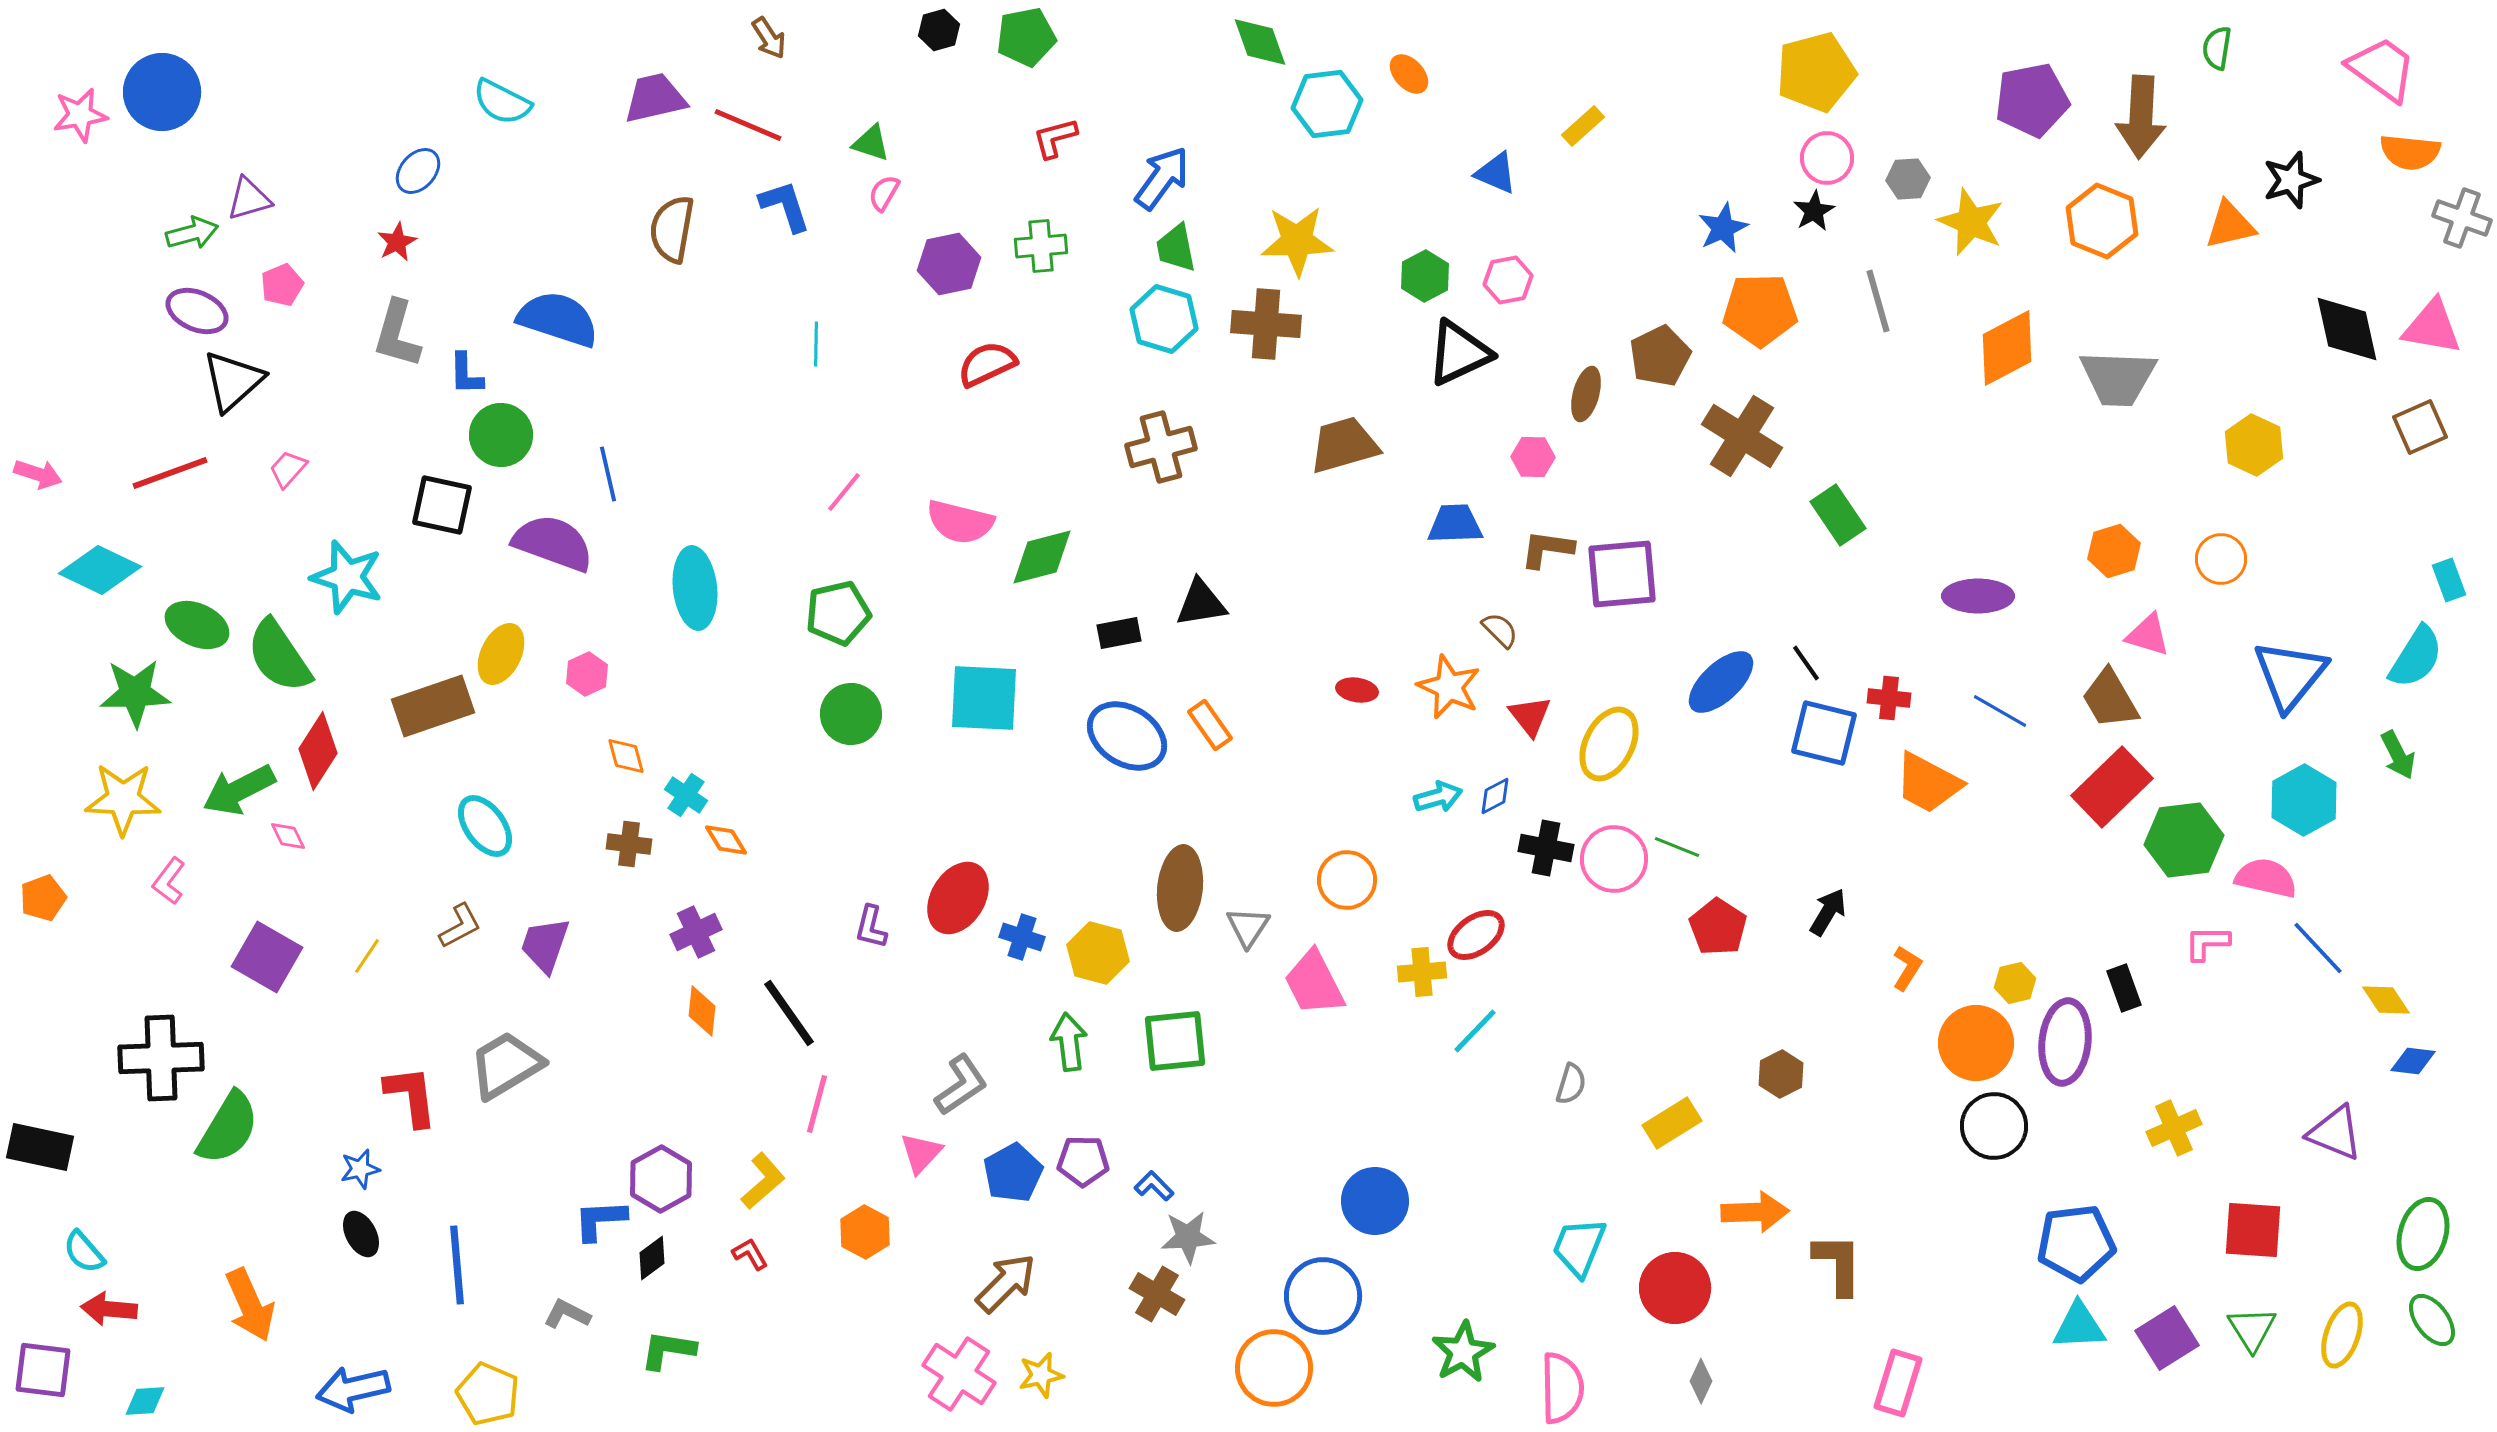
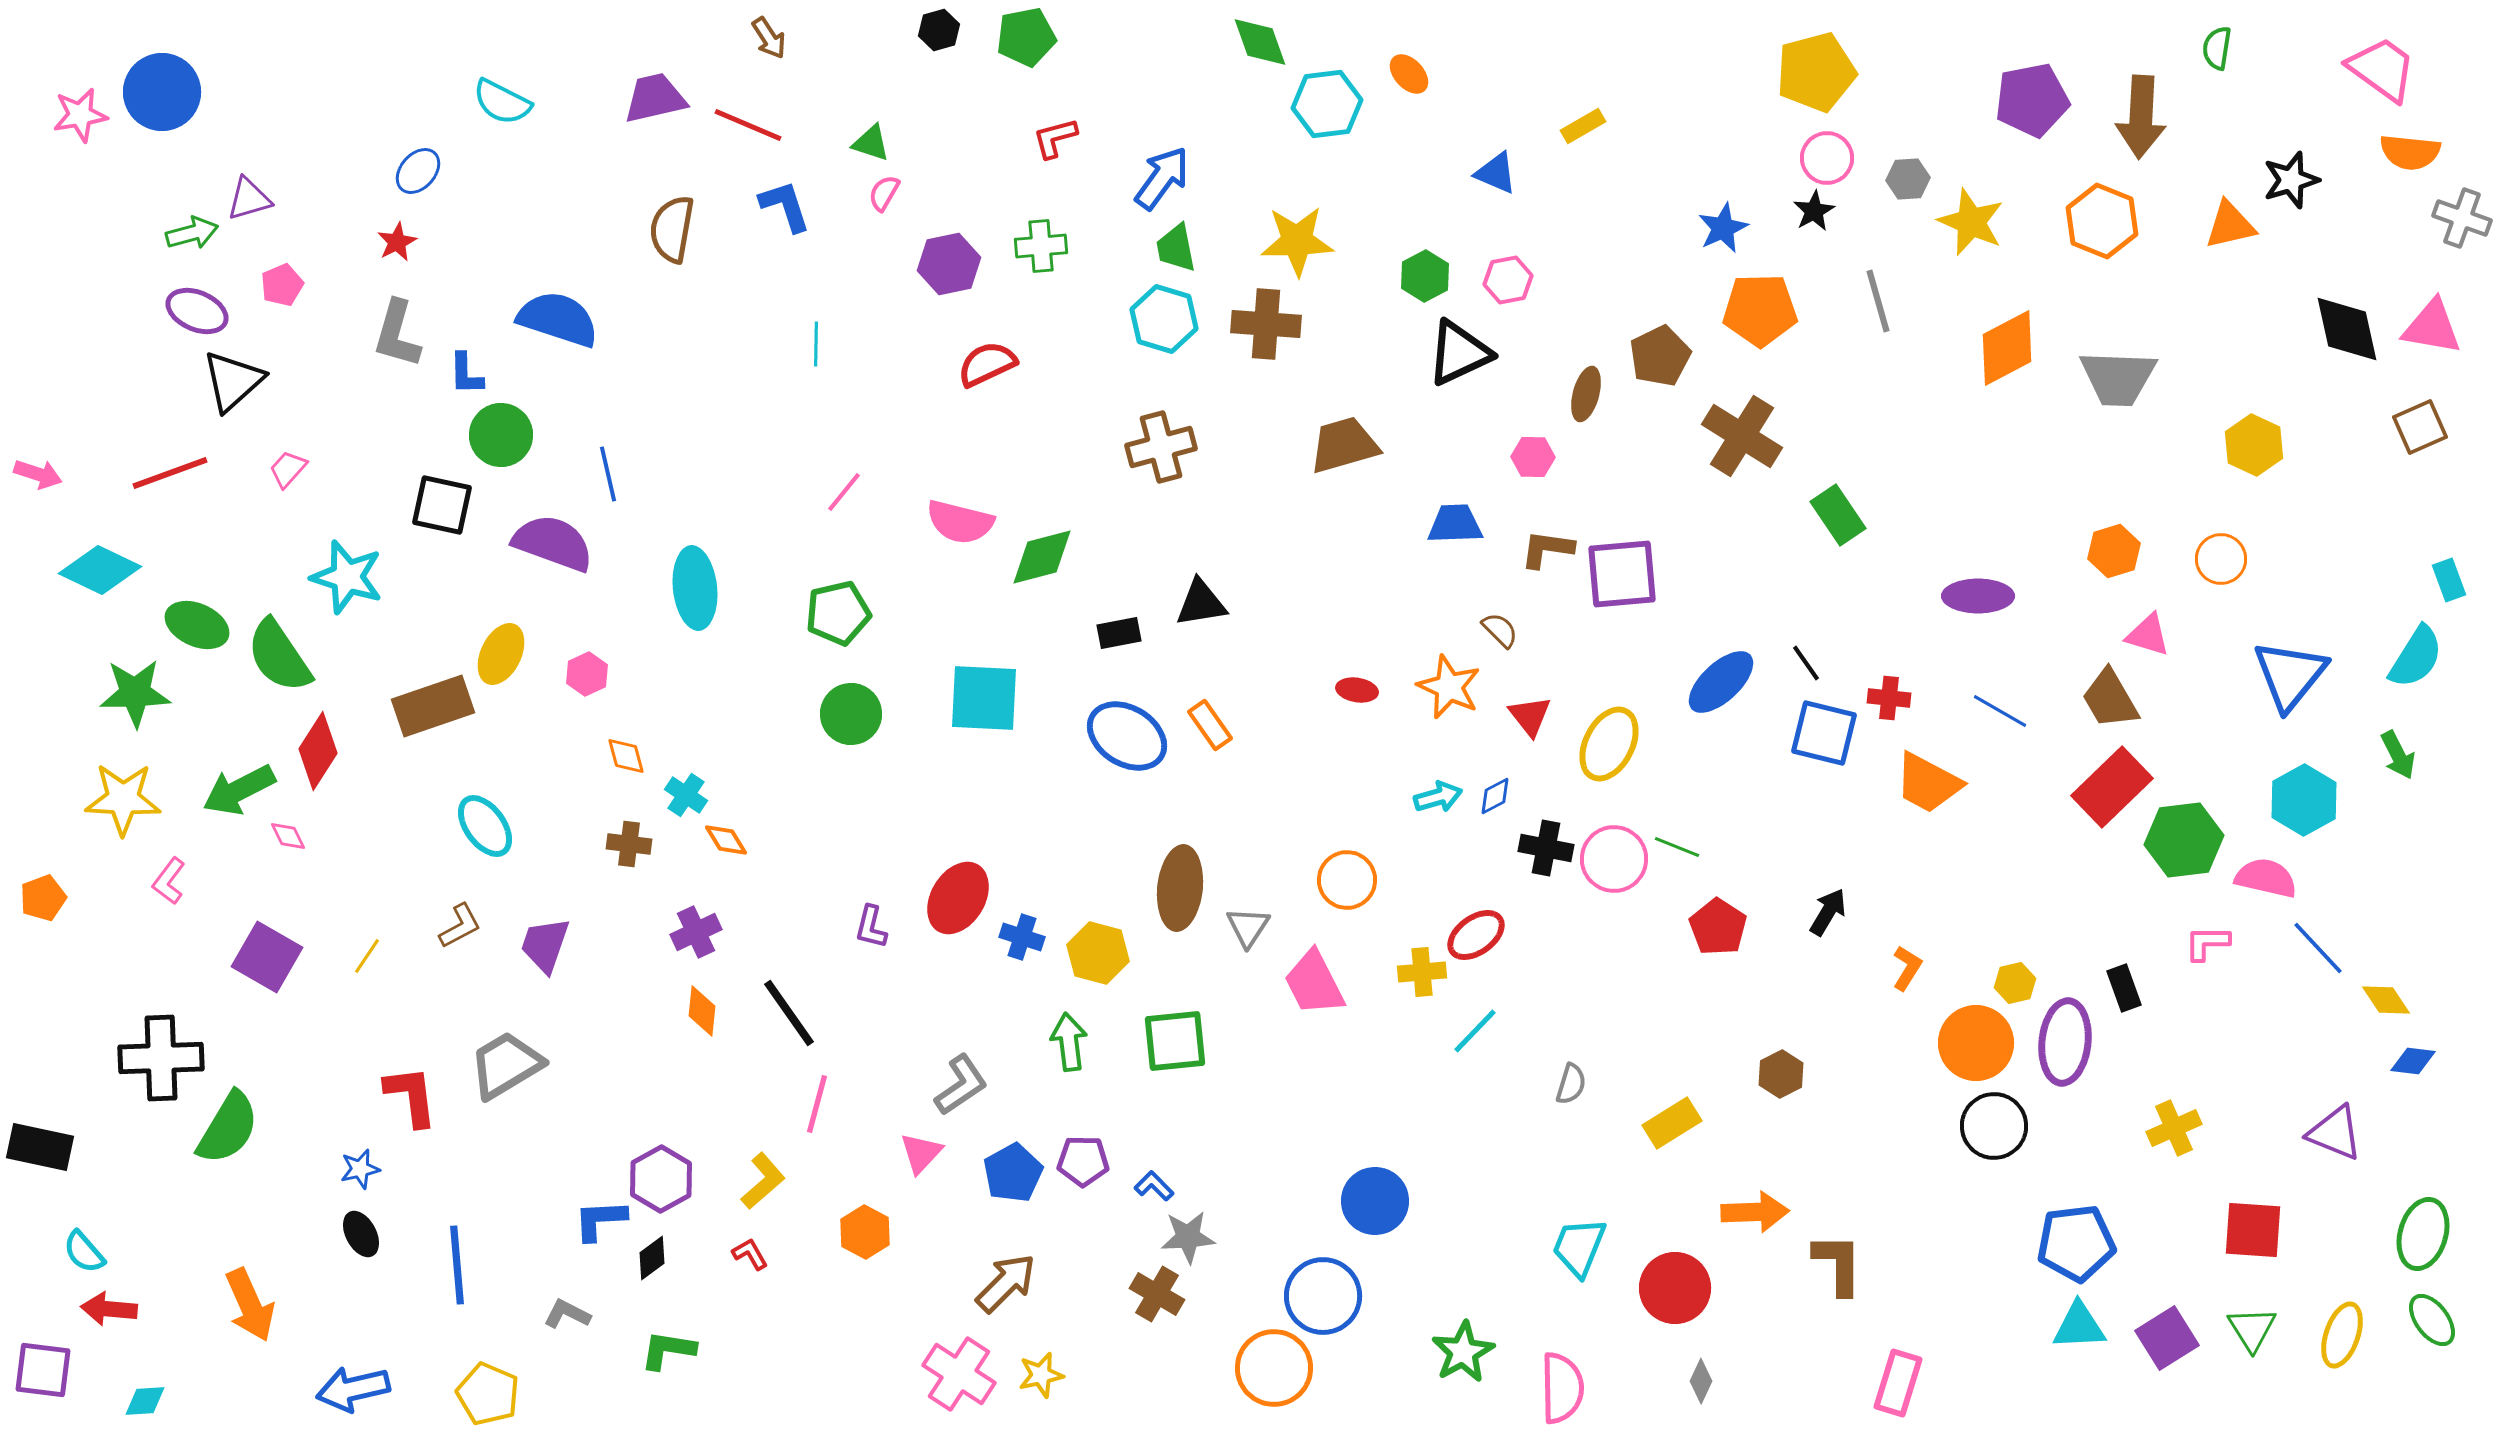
yellow rectangle at (1583, 126): rotated 12 degrees clockwise
